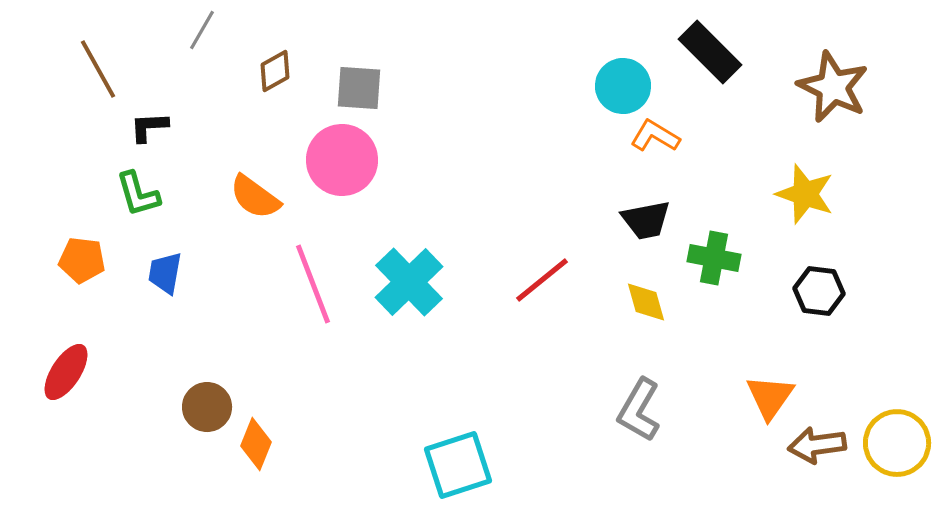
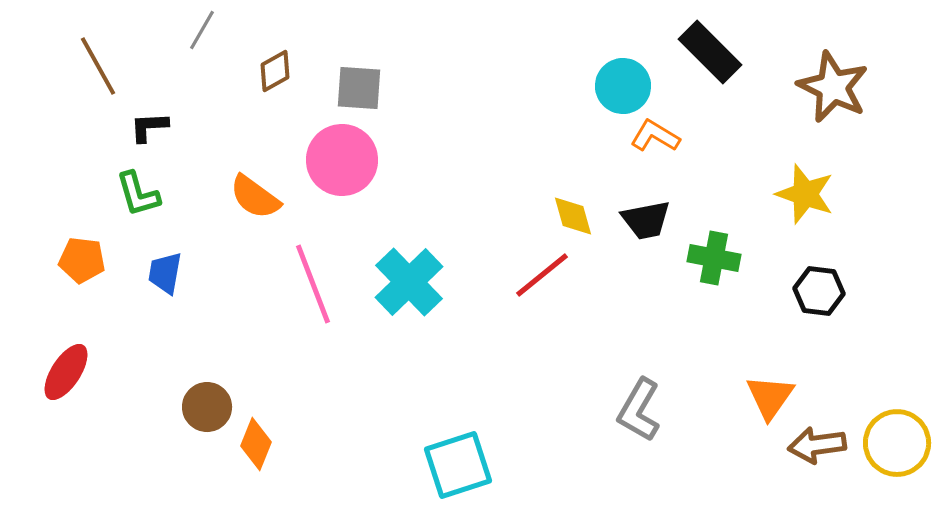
brown line: moved 3 px up
red line: moved 5 px up
yellow diamond: moved 73 px left, 86 px up
